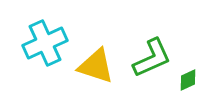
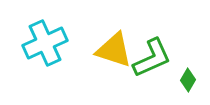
yellow triangle: moved 18 px right, 16 px up
green diamond: rotated 35 degrees counterclockwise
